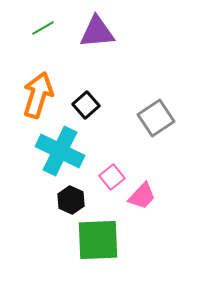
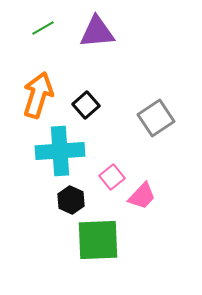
cyan cross: rotated 30 degrees counterclockwise
